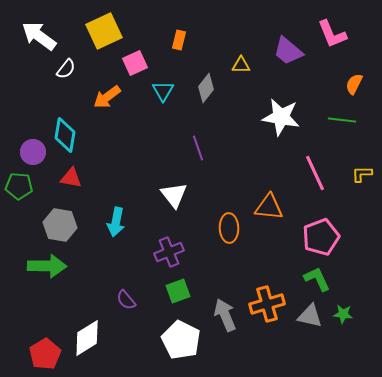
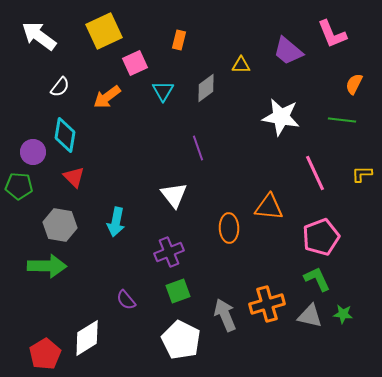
white semicircle: moved 6 px left, 18 px down
gray diamond: rotated 16 degrees clockwise
red triangle: moved 3 px right, 1 px up; rotated 35 degrees clockwise
